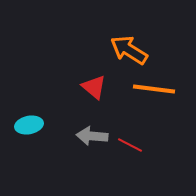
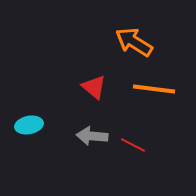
orange arrow: moved 5 px right, 8 px up
red line: moved 3 px right
